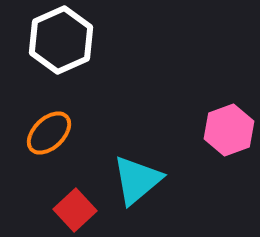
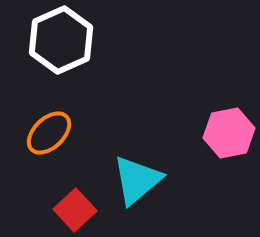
pink hexagon: moved 3 px down; rotated 9 degrees clockwise
